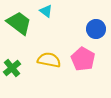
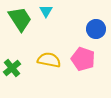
cyan triangle: rotated 24 degrees clockwise
green trapezoid: moved 1 px right, 4 px up; rotated 20 degrees clockwise
pink pentagon: rotated 10 degrees counterclockwise
